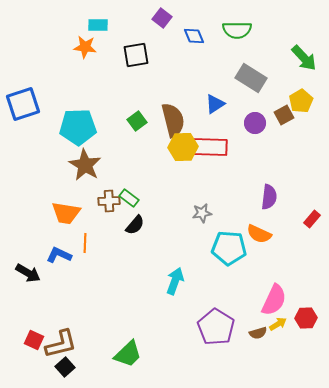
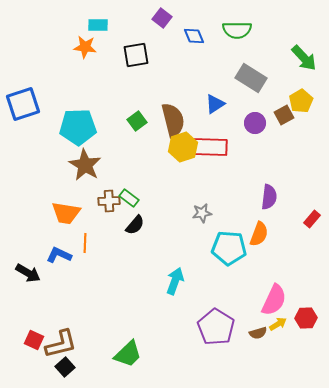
yellow hexagon at (183, 147): rotated 16 degrees counterclockwise
orange semicircle at (259, 234): rotated 95 degrees counterclockwise
